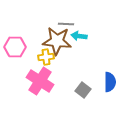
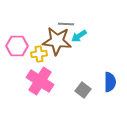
cyan arrow: rotated 42 degrees counterclockwise
pink hexagon: moved 2 px right, 1 px up
yellow cross: moved 7 px left, 3 px up
